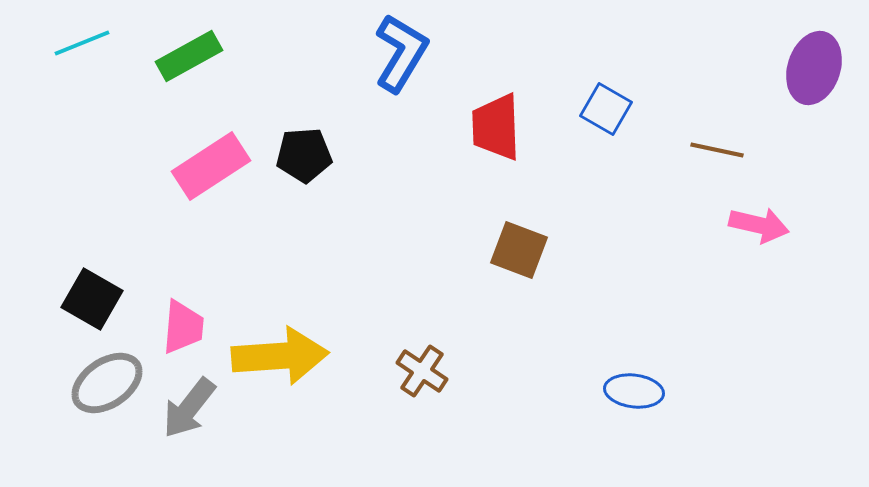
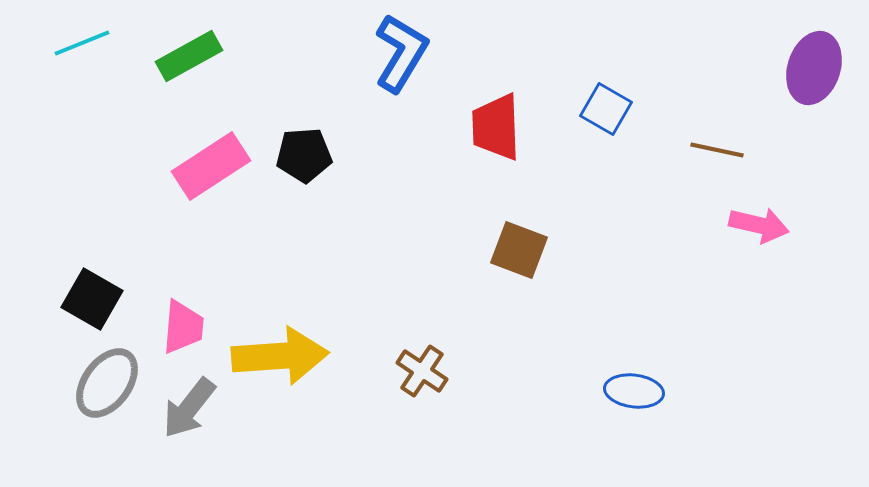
gray ellipse: rotated 20 degrees counterclockwise
